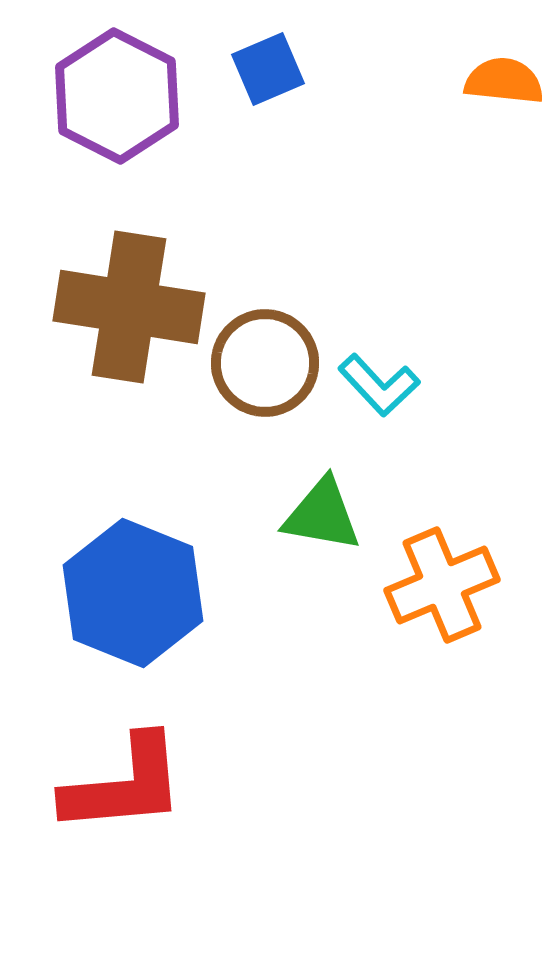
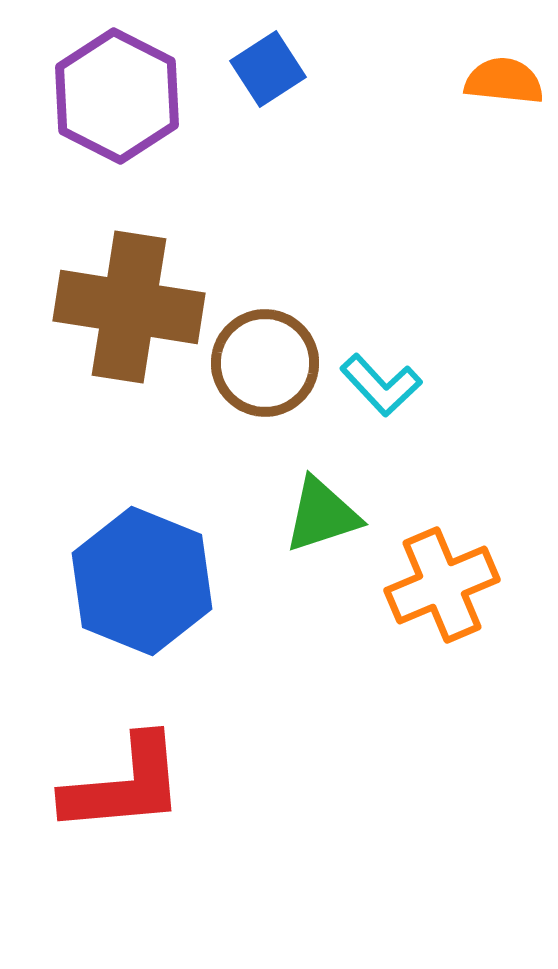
blue square: rotated 10 degrees counterclockwise
cyan L-shape: moved 2 px right
green triangle: rotated 28 degrees counterclockwise
blue hexagon: moved 9 px right, 12 px up
